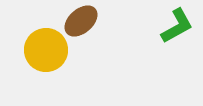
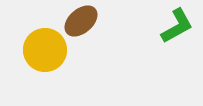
yellow circle: moved 1 px left
